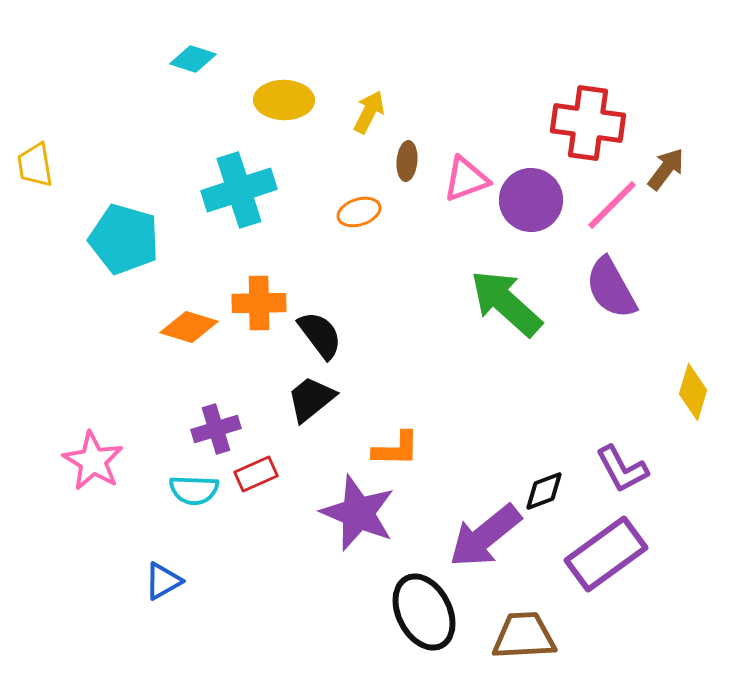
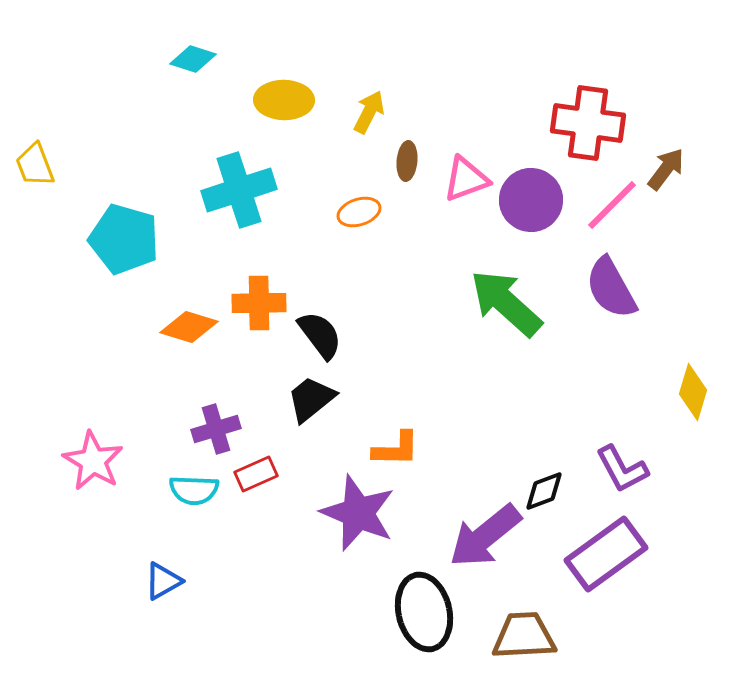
yellow trapezoid: rotated 12 degrees counterclockwise
black ellipse: rotated 14 degrees clockwise
